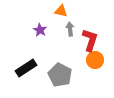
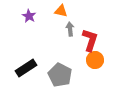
purple star: moved 11 px left, 14 px up
